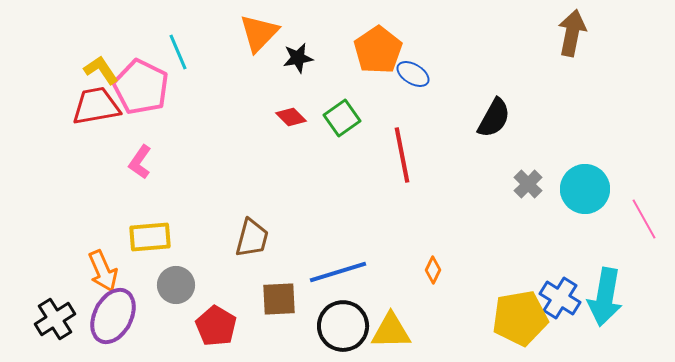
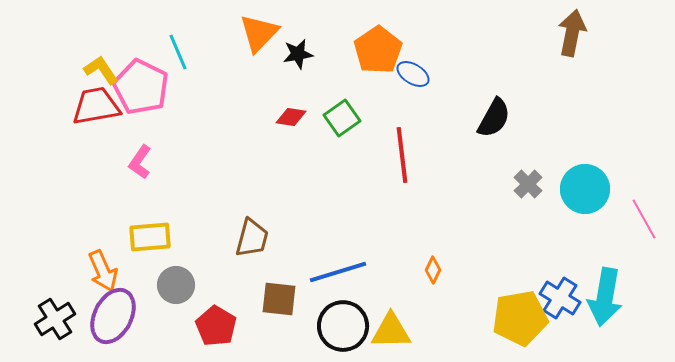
black star: moved 4 px up
red diamond: rotated 36 degrees counterclockwise
red line: rotated 4 degrees clockwise
brown square: rotated 9 degrees clockwise
